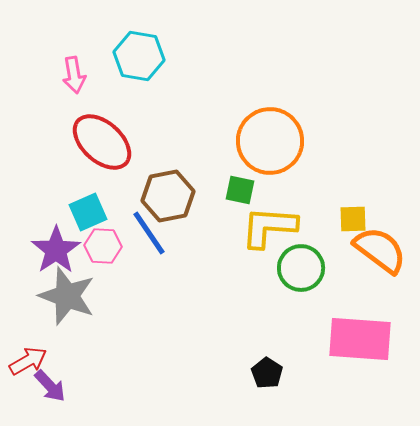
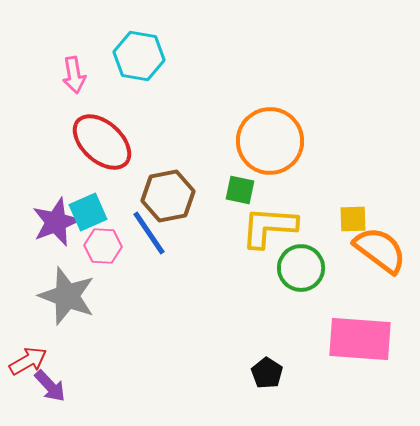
purple star: moved 28 px up; rotated 12 degrees clockwise
